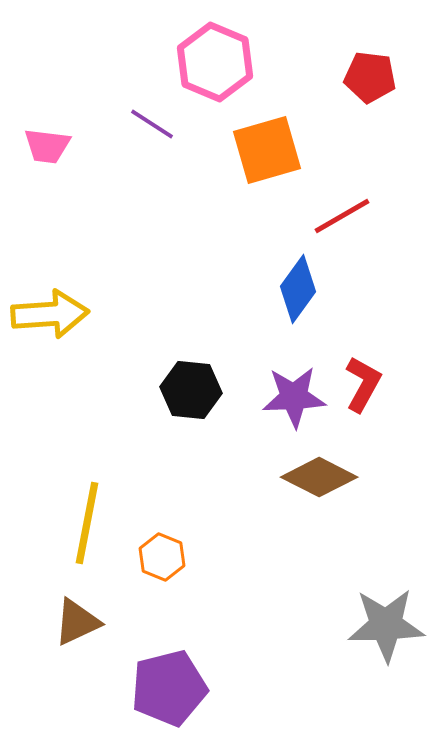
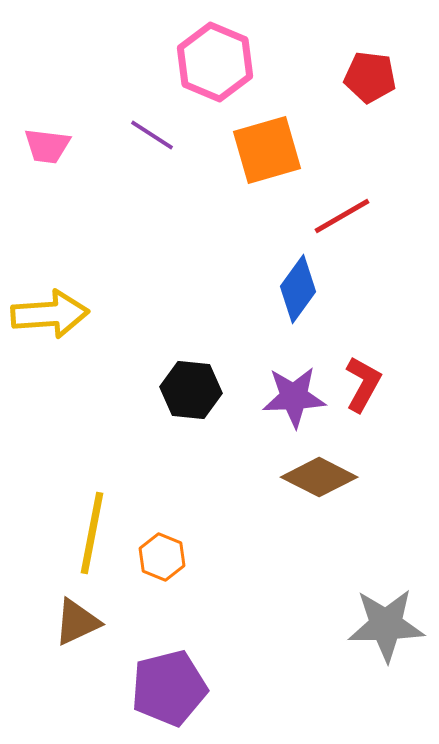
purple line: moved 11 px down
yellow line: moved 5 px right, 10 px down
